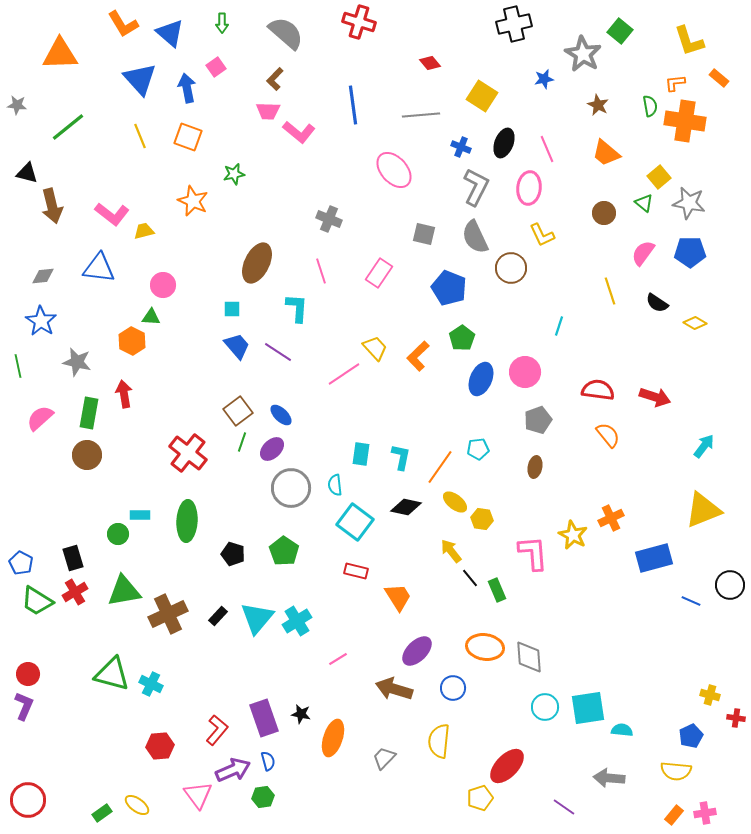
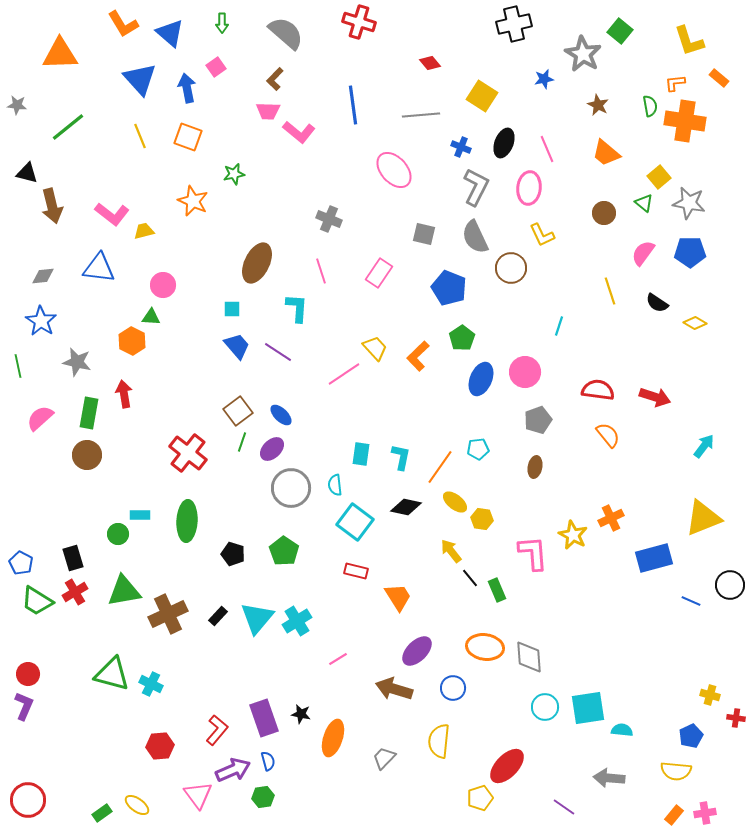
yellow triangle at (703, 510): moved 8 px down
